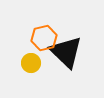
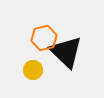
yellow circle: moved 2 px right, 7 px down
